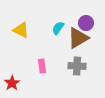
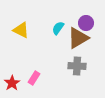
pink rectangle: moved 8 px left, 12 px down; rotated 40 degrees clockwise
